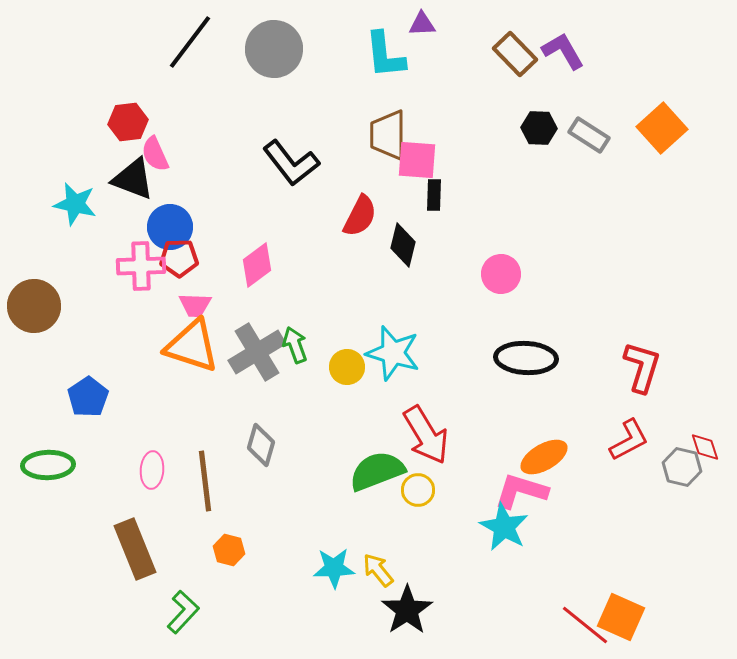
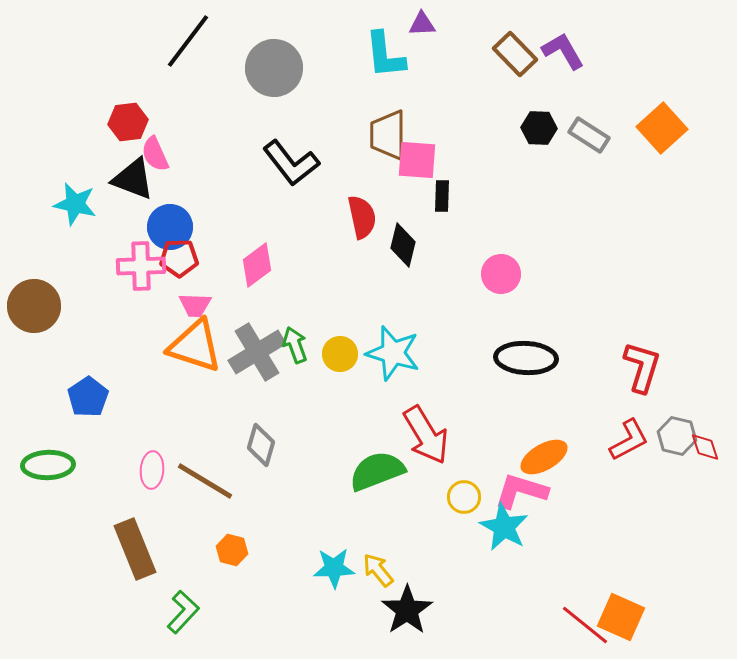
black line at (190, 42): moved 2 px left, 1 px up
gray circle at (274, 49): moved 19 px down
black rectangle at (434, 195): moved 8 px right, 1 px down
red semicircle at (360, 216): moved 2 px right, 1 px down; rotated 39 degrees counterclockwise
orange triangle at (192, 346): moved 3 px right
yellow circle at (347, 367): moved 7 px left, 13 px up
gray hexagon at (682, 467): moved 5 px left, 31 px up
brown line at (205, 481): rotated 52 degrees counterclockwise
yellow circle at (418, 490): moved 46 px right, 7 px down
orange hexagon at (229, 550): moved 3 px right
